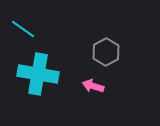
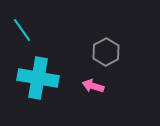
cyan line: moved 1 px left, 1 px down; rotated 20 degrees clockwise
cyan cross: moved 4 px down
